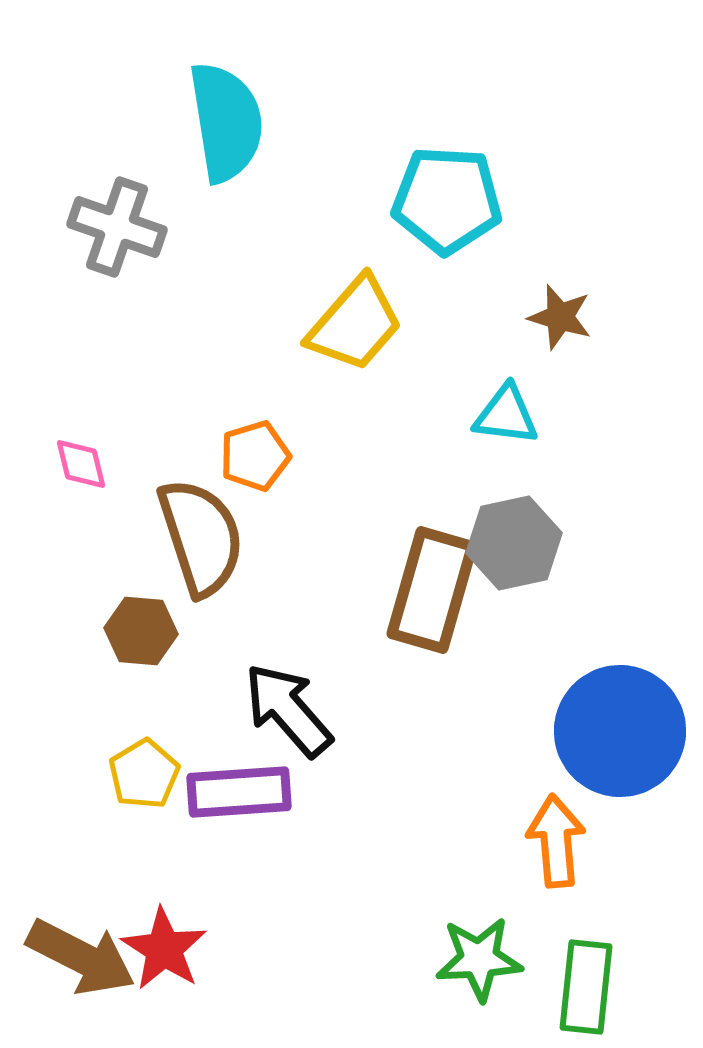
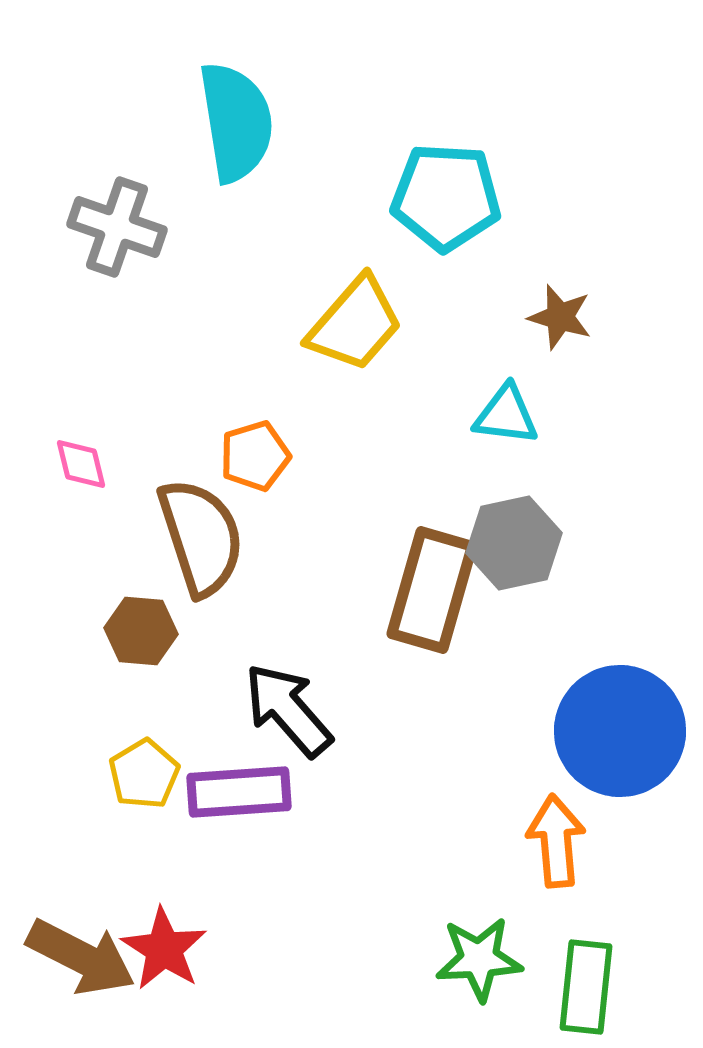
cyan semicircle: moved 10 px right
cyan pentagon: moved 1 px left, 3 px up
